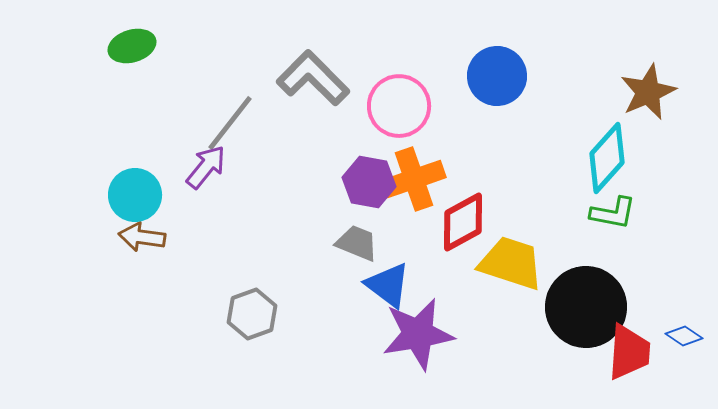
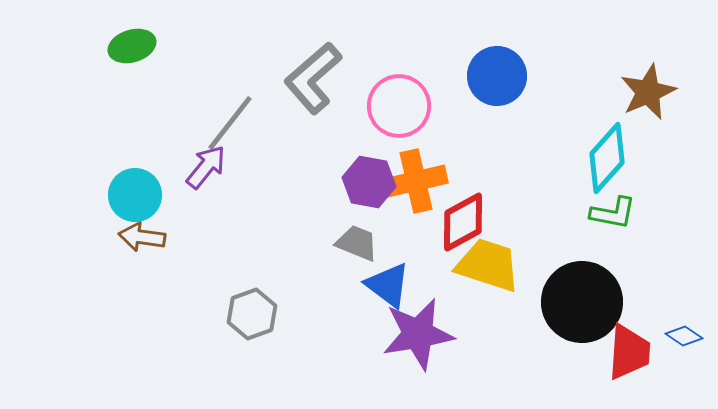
gray L-shape: rotated 86 degrees counterclockwise
orange cross: moved 2 px right, 2 px down; rotated 6 degrees clockwise
yellow trapezoid: moved 23 px left, 2 px down
black circle: moved 4 px left, 5 px up
